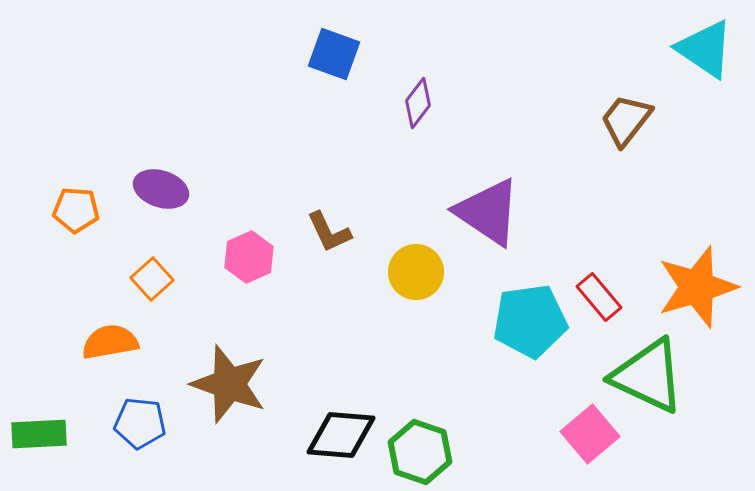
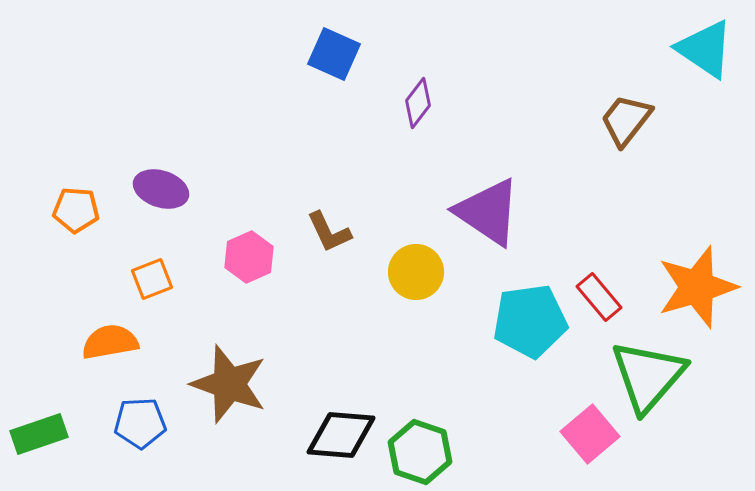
blue square: rotated 4 degrees clockwise
orange square: rotated 21 degrees clockwise
green triangle: rotated 46 degrees clockwise
blue pentagon: rotated 9 degrees counterclockwise
green rectangle: rotated 16 degrees counterclockwise
